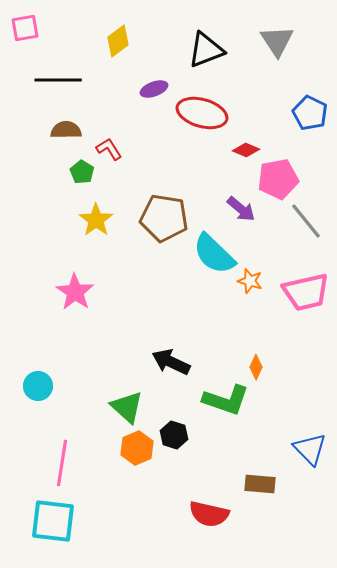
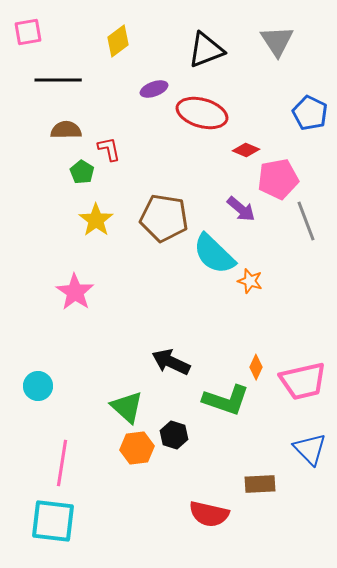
pink square: moved 3 px right, 4 px down
red L-shape: rotated 20 degrees clockwise
gray line: rotated 18 degrees clockwise
pink trapezoid: moved 3 px left, 89 px down
orange hexagon: rotated 16 degrees clockwise
brown rectangle: rotated 8 degrees counterclockwise
